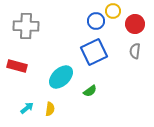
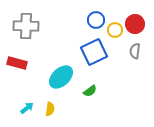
yellow circle: moved 2 px right, 19 px down
blue circle: moved 1 px up
red rectangle: moved 3 px up
